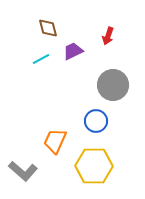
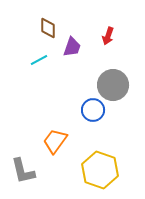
brown diamond: rotated 15 degrees clockwise
purple trapezoid: moved 1 px left, 4 px up; rotated 135 degrees clockwise
cyan line: moved 2 px left, 1 px down
blue circle: moved 3 px left, 11 px up
orange trapezoid: rotated 12 degrees clockwise
yellow hexagon: moved 6 px right, 4 px down; rotated 18 degrees clockwise
gray L-shape: rotated 36 degrees clockwise
